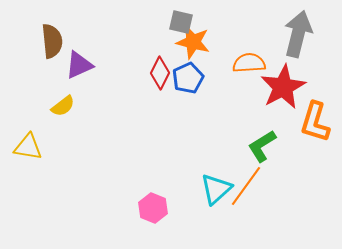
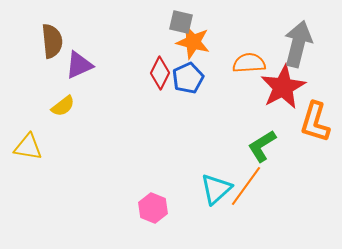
gray arrow: moved 10 px down
